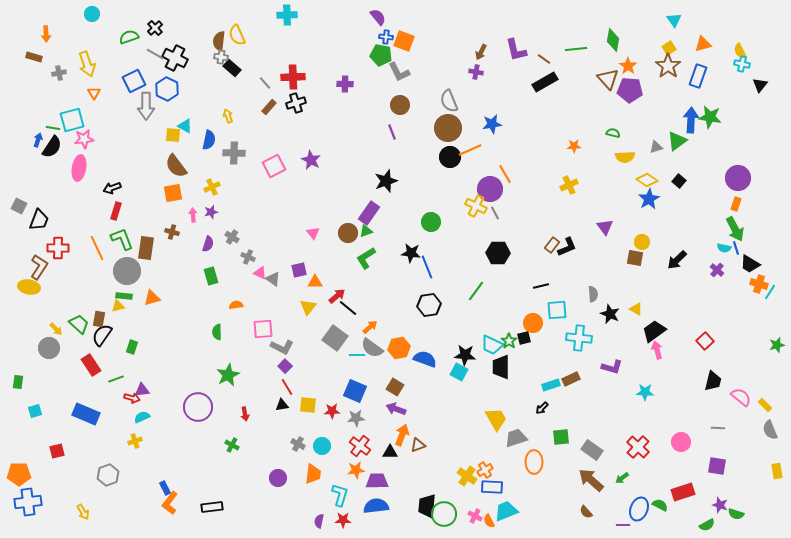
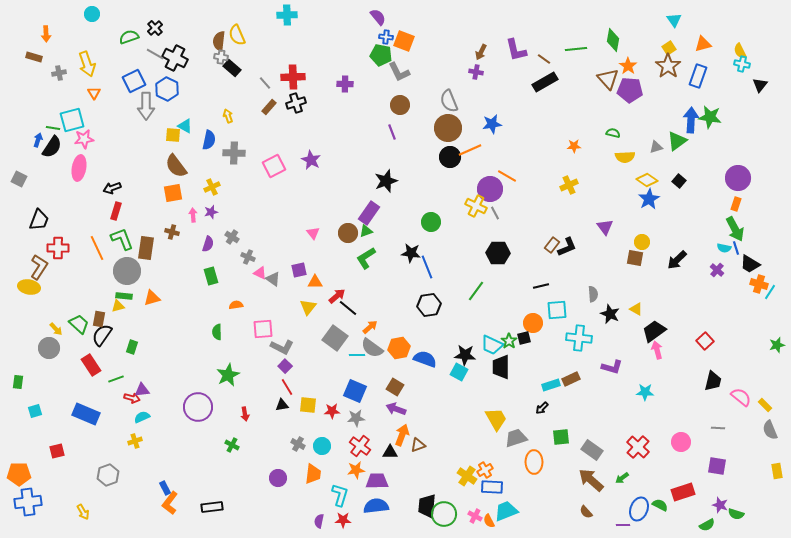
orange line at (505, 174): moved 2 px right, 2 px down; rotated 30 degrees counterclockwise
gray square at (19, 206): moved 27 px up
